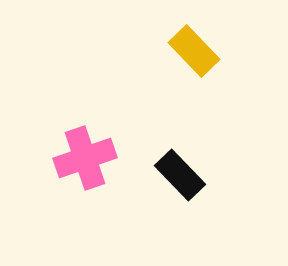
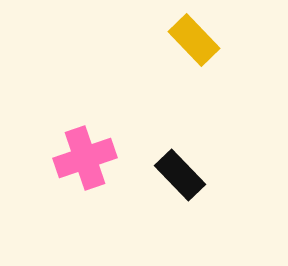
yellow rectangle: moved 11 px up
